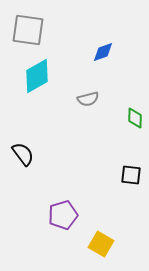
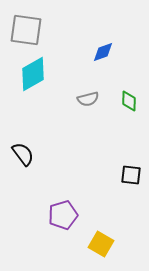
gray square: moved 2 px left
cyan diamond: moved 4 px left, 2 px up
green diamond: moved 6 px left, 17 px up
